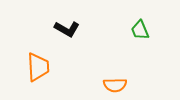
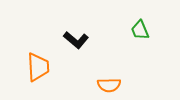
black L-shape: moved 9 px right, 11 px down; rotated 10 degrees clockwise
orange semicircle: moved 6 px left
